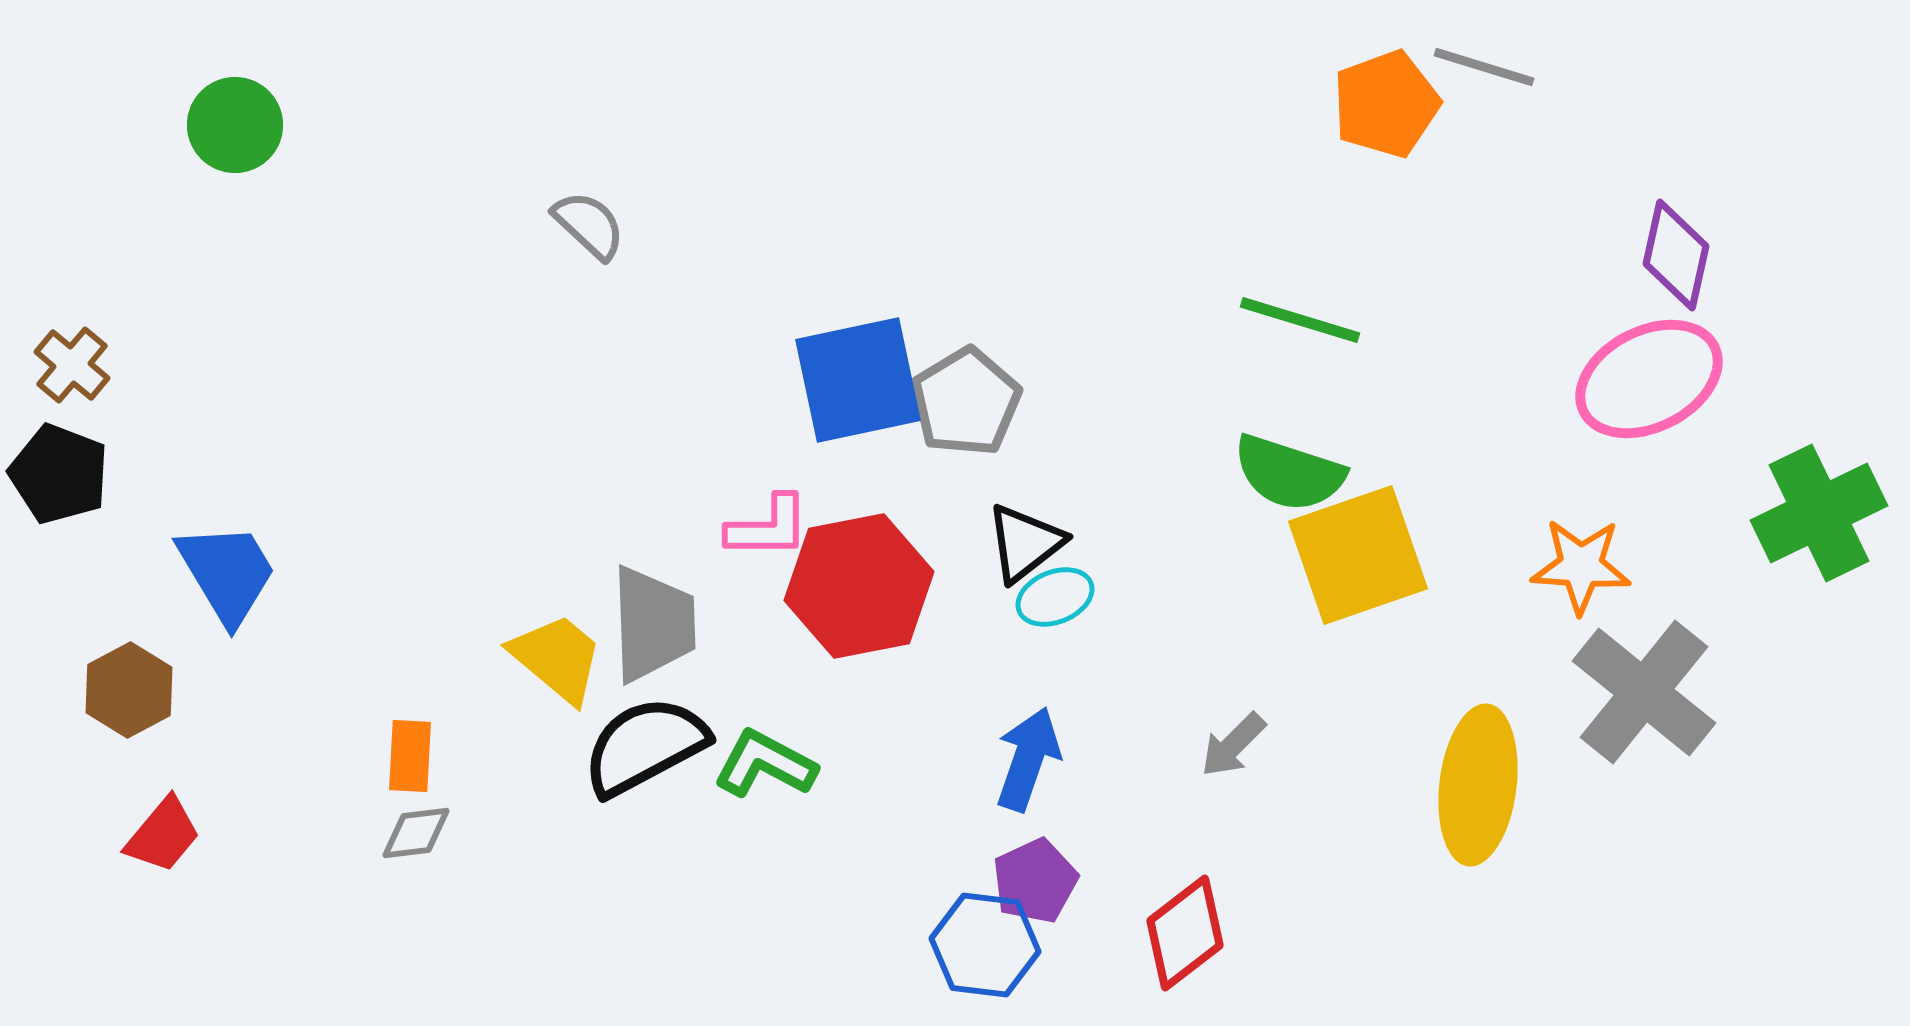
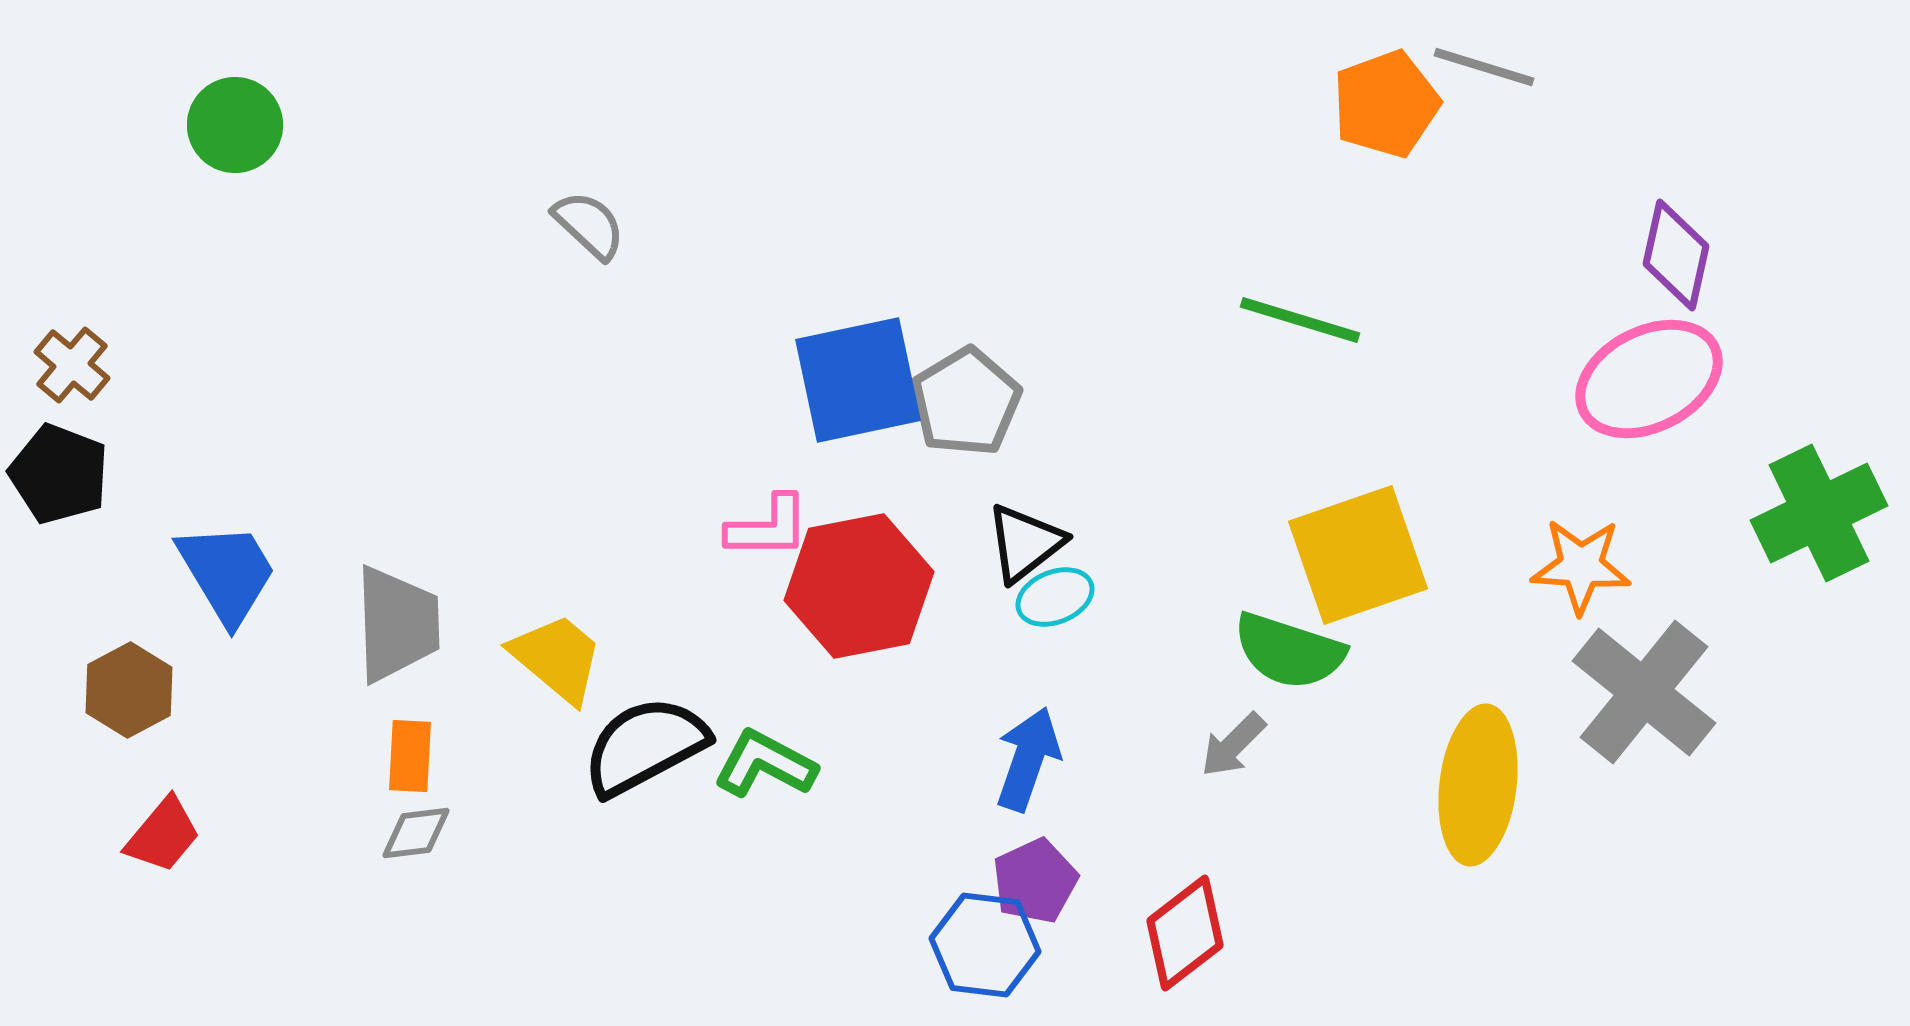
green semicircle: moved 178 px down
gray trapezoid: moved 256 px left
